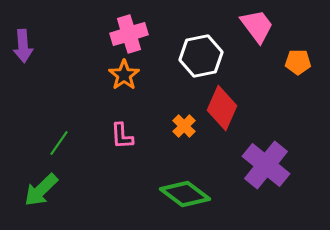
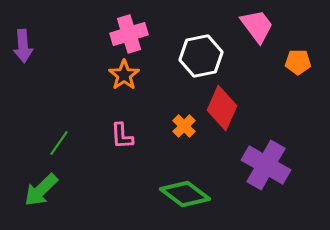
purple cross: rotated 9 degrees counterclockwise
